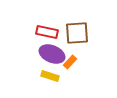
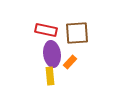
red rectangle: moved 1 px left, 2 px up
purple ellipse: rotated 60 degrees clockwise
yellow rectangle: rotated 66 degrees clockwise
